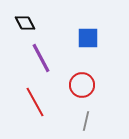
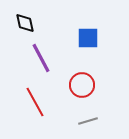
black diamond: rotated 15 degrees clockwise
gray line: moved 2 px right; rotated 60 degrees clockwise
